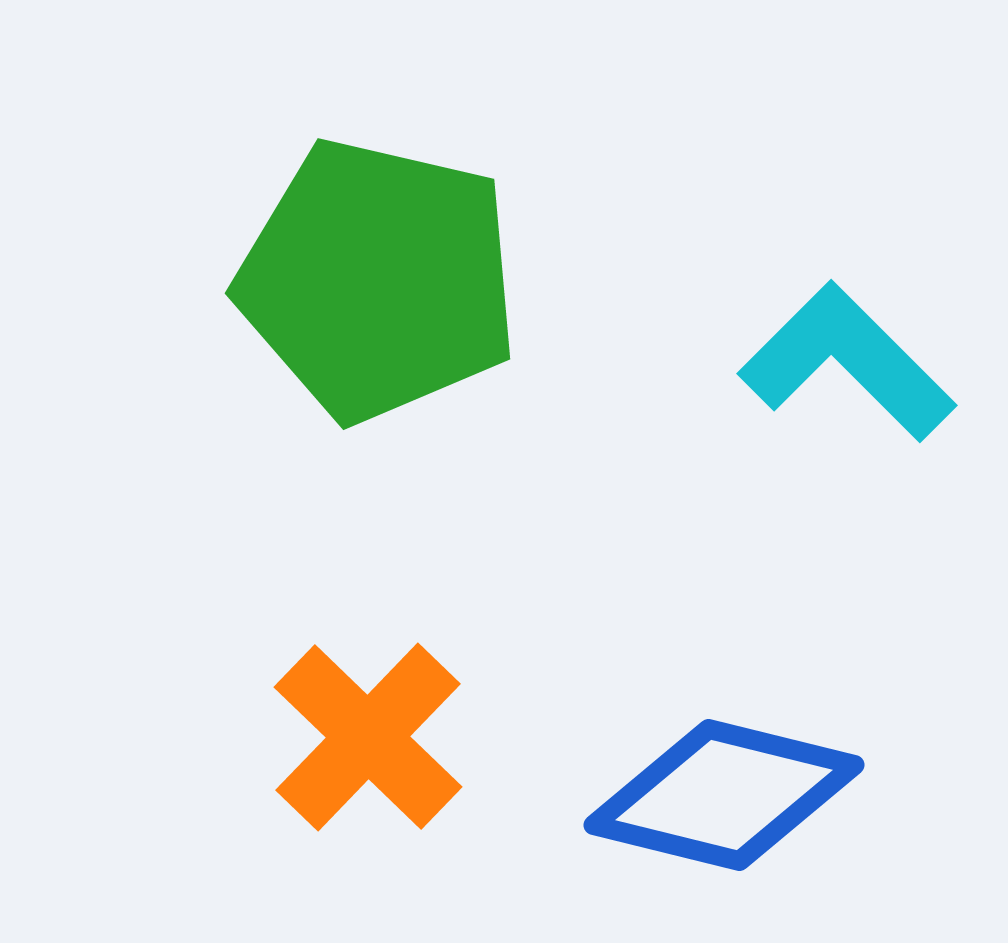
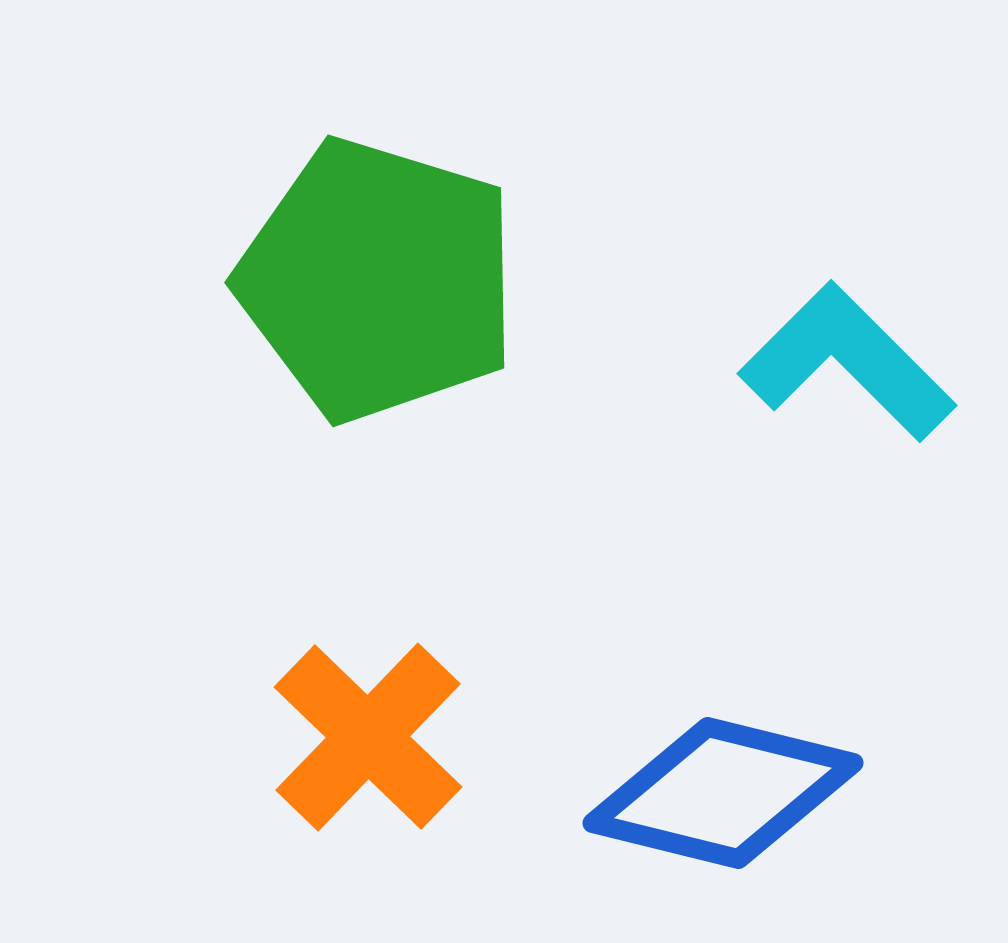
green pentagon: rotated 4 degrees clockwise
blue diamond: moved 1 px left, 2 px up
